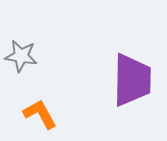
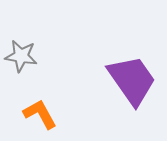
purple trapezoid: rotated 36 degrees counterclockwise
